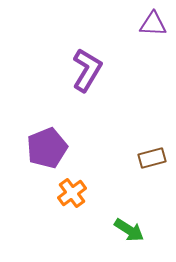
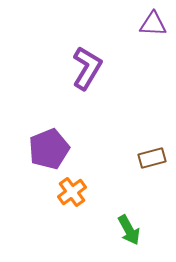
purple L-shape: moved 2 px up
purple pentagon: moved 2 px right, 1 px down
orange cross: moved 1 px up
green arrow: rotated 28 degrees clockwise
